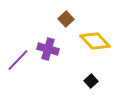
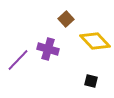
black square: rotated 32 degrees counterclockwise
